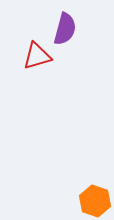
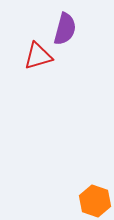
red triangle: moved 1 px right
